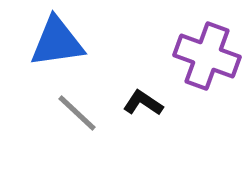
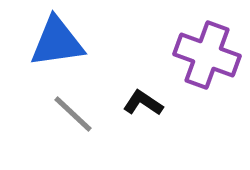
purple cross: moved 1 px up
gray line: moved 4 px left, 1 px down
